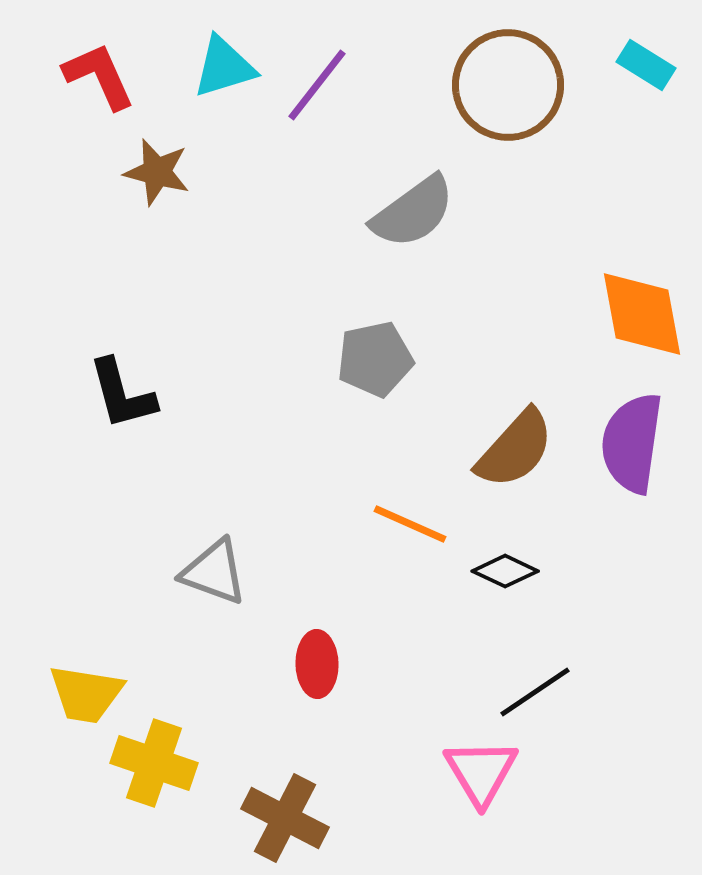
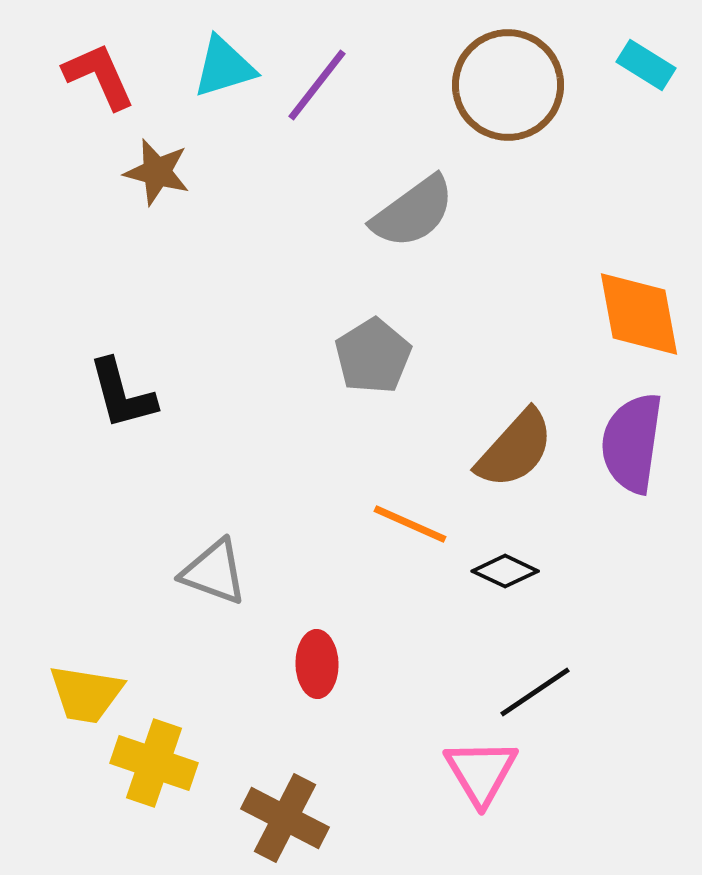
orange diamond: moved 3 px left
gray pentagon: moved 2 px left, 3 px up; rotated 20 degrees counterclockwise
